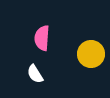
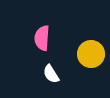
white semicircle: moved 16 px right
